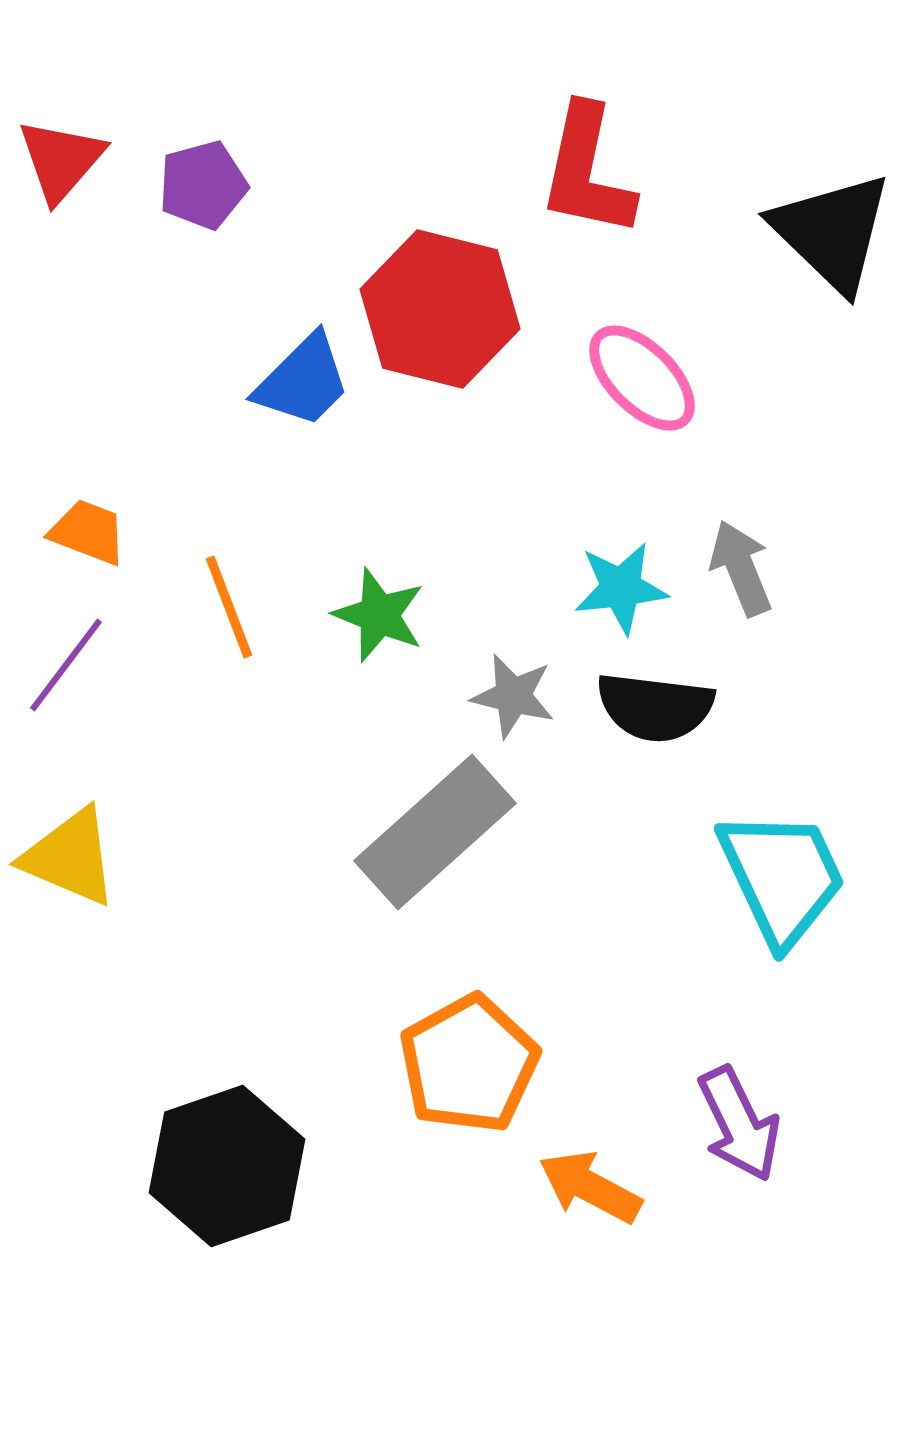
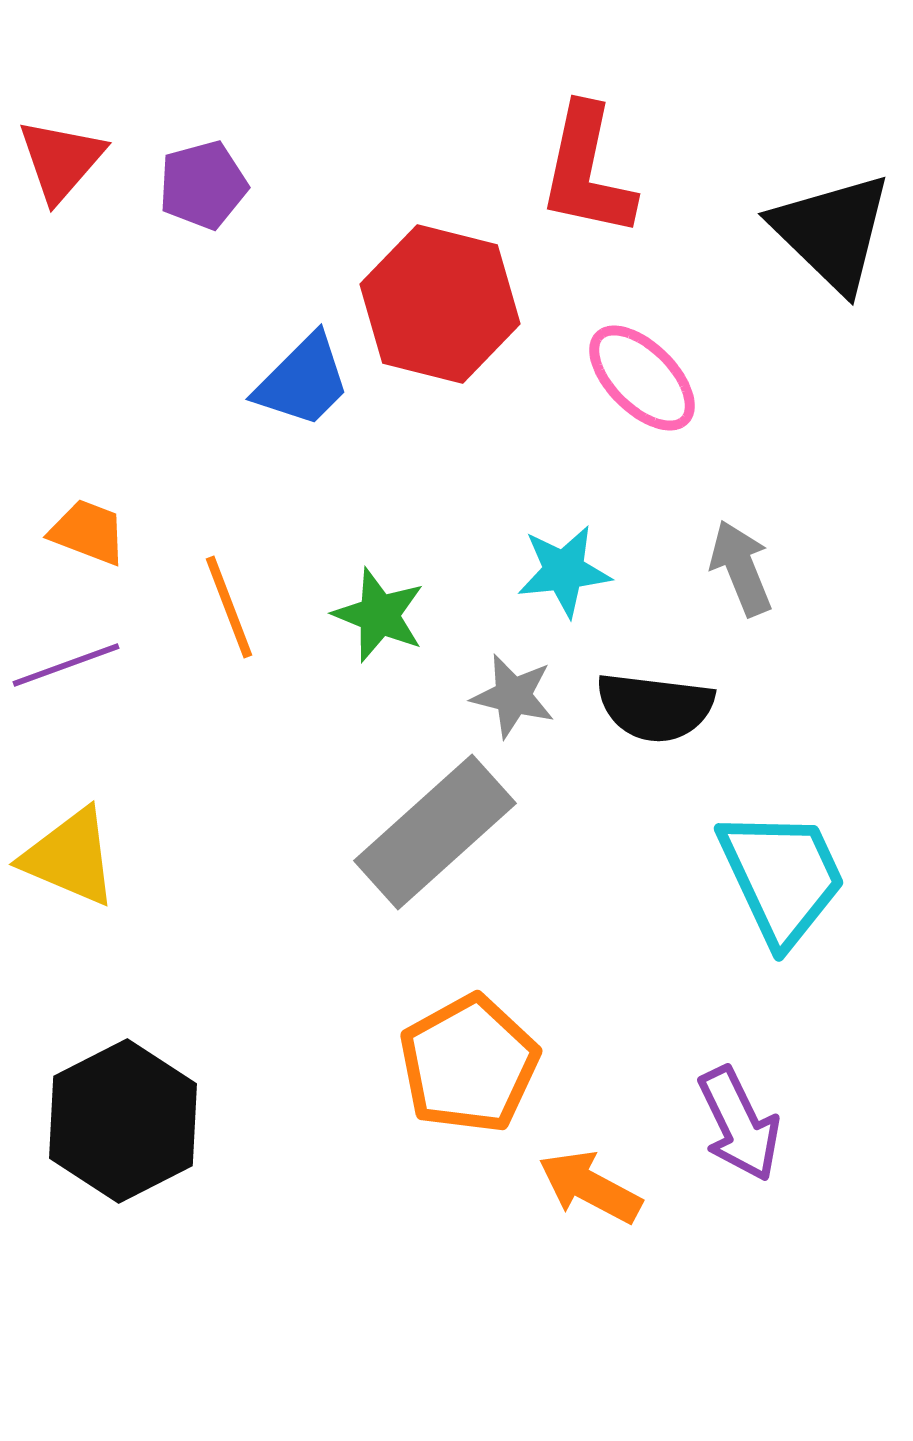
red hexagon: moved 5 px up
cyan star: moved 57 px left, 17 px up
purple line: rotated 33 degrees clockwise
black hexagon: moved 104 px left, 45 px up; rotated 8 degrees counterclockwise
